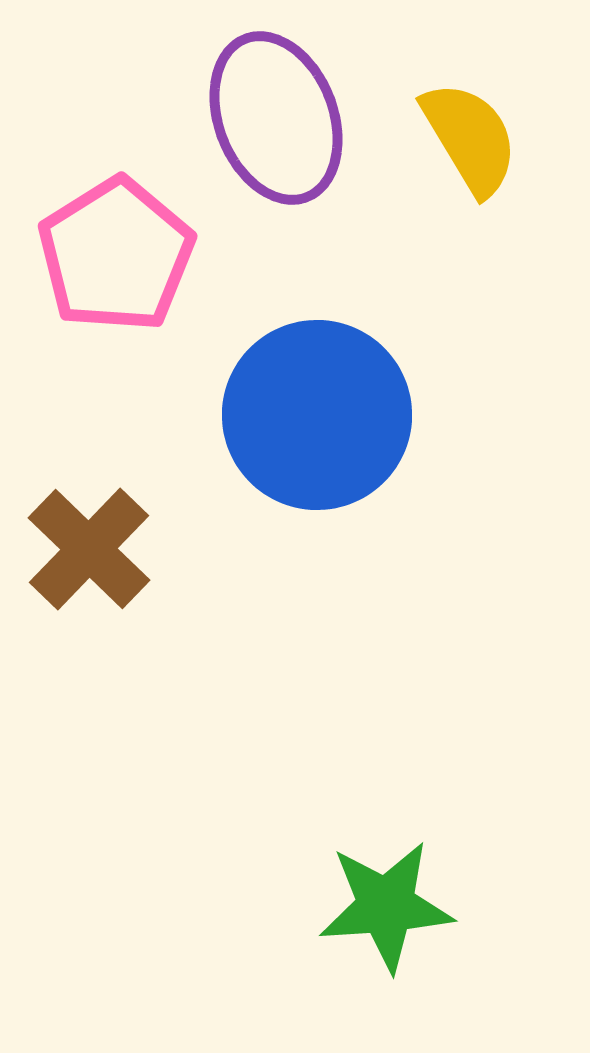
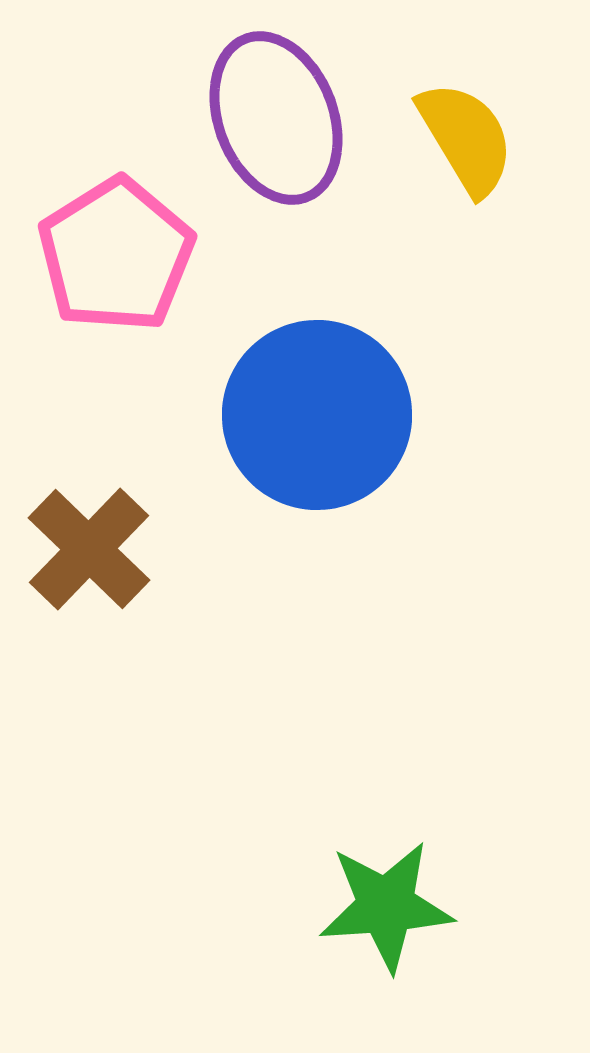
yellow semicircle: moved 4 px left
